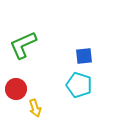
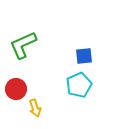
cyan pentagon: rotated 30 degrees clockwise
